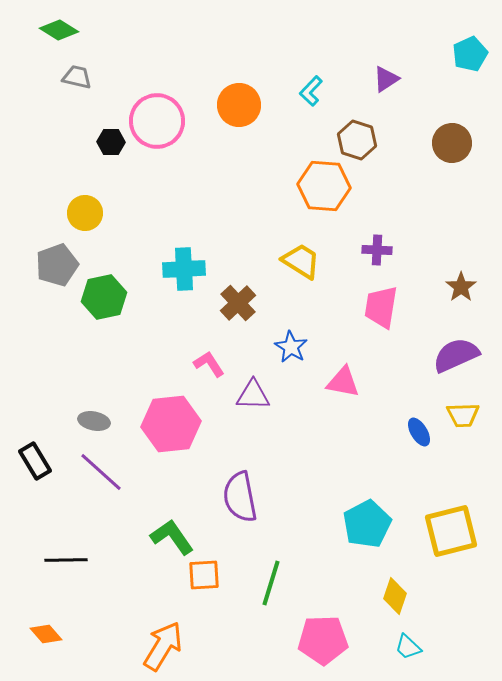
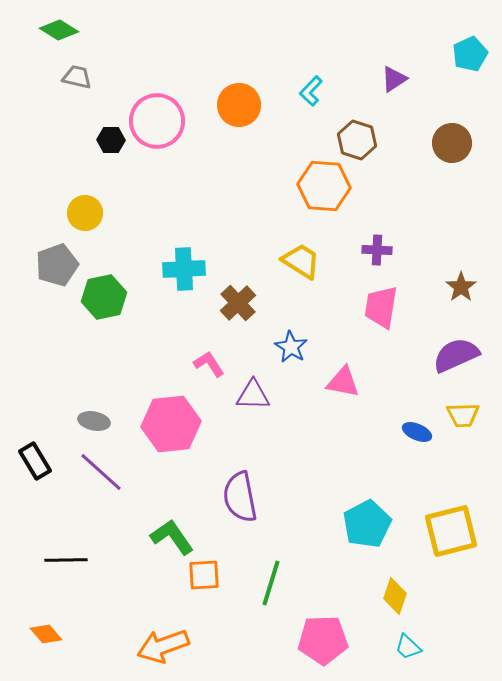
purple triangle at (386, 79): moved 8 px right
black hexagon at (111, 142): moved 2 px up
blue ellipse at (419, 432): moved 2 px left; rotated 36 degrees counterclockwise
orange arrow at (163, 646): rotated 141 degrees counterclockwise
